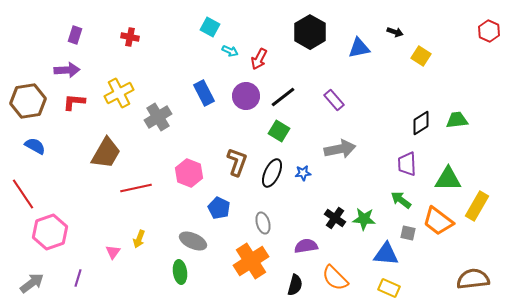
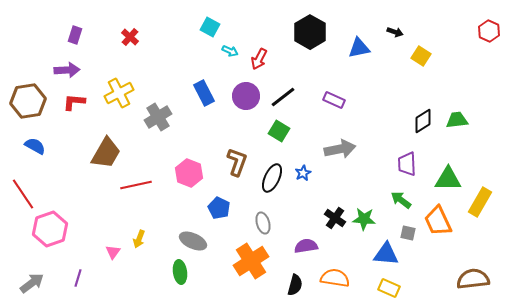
red cross at (130, 37): rotated 30 degrees clockwise
purple rectangle at (334, 100): rotated 25 degrees counterclockwise
black diamond at (421, 123): moved 2 px right, 2 px up
black ellipse at (272, 173): moved 5 px down
blue star at (303, 173): rotated 21 degrees counterclockwise
red line at (136, 188): moved 3 px up
yellow rectangle at (477, 206): moved 3 px right, 4 px up
orange trapezoid at (438, 221): rotated 28 degrees clockwise
pink hexagon at (50, 232): moved 3 px up
orange semicircle at (335, 278): rotated 144 degrees clockwise
